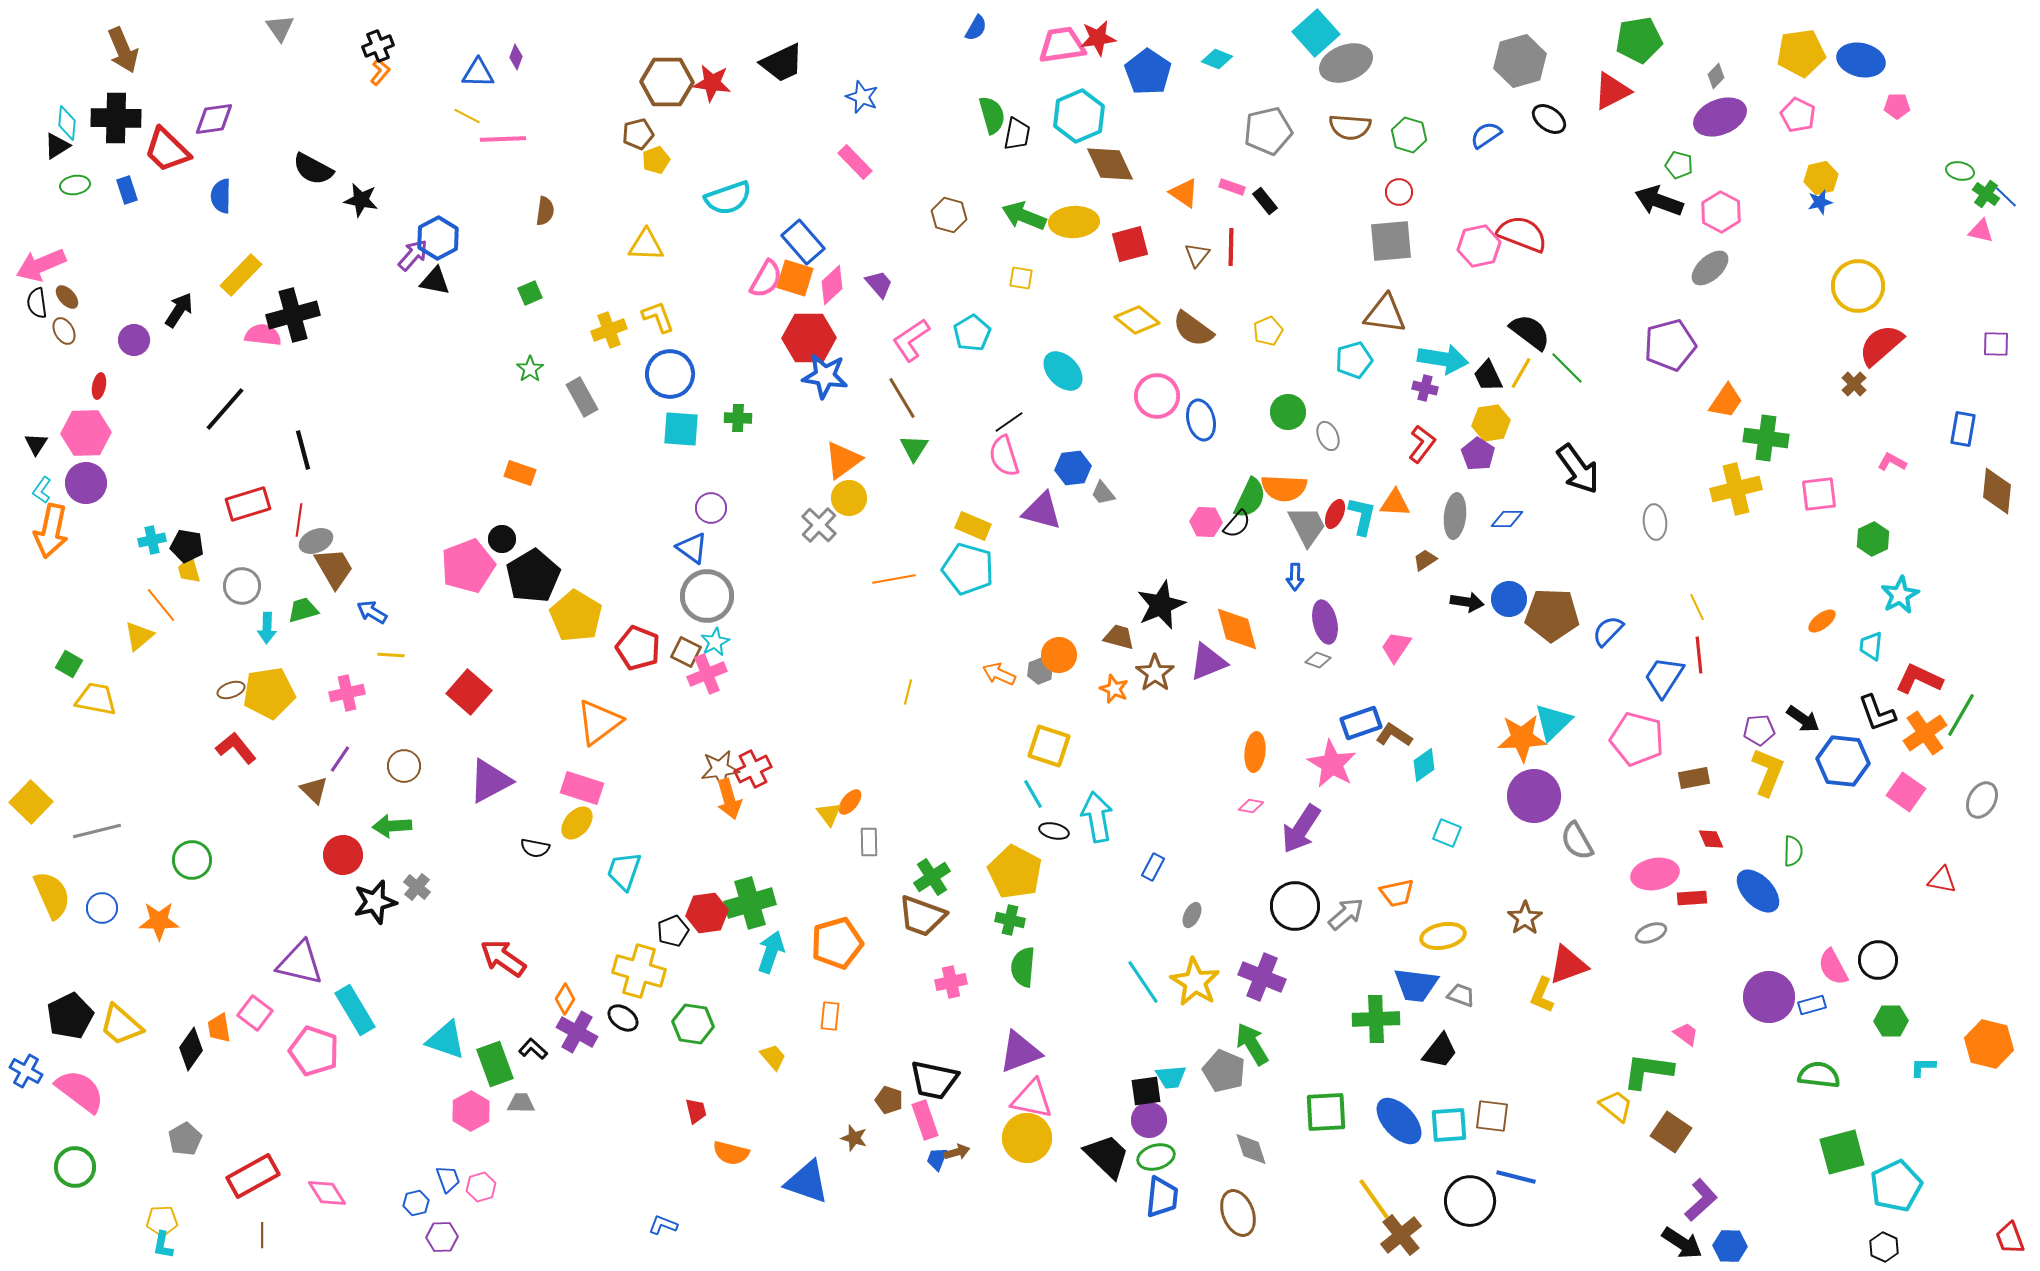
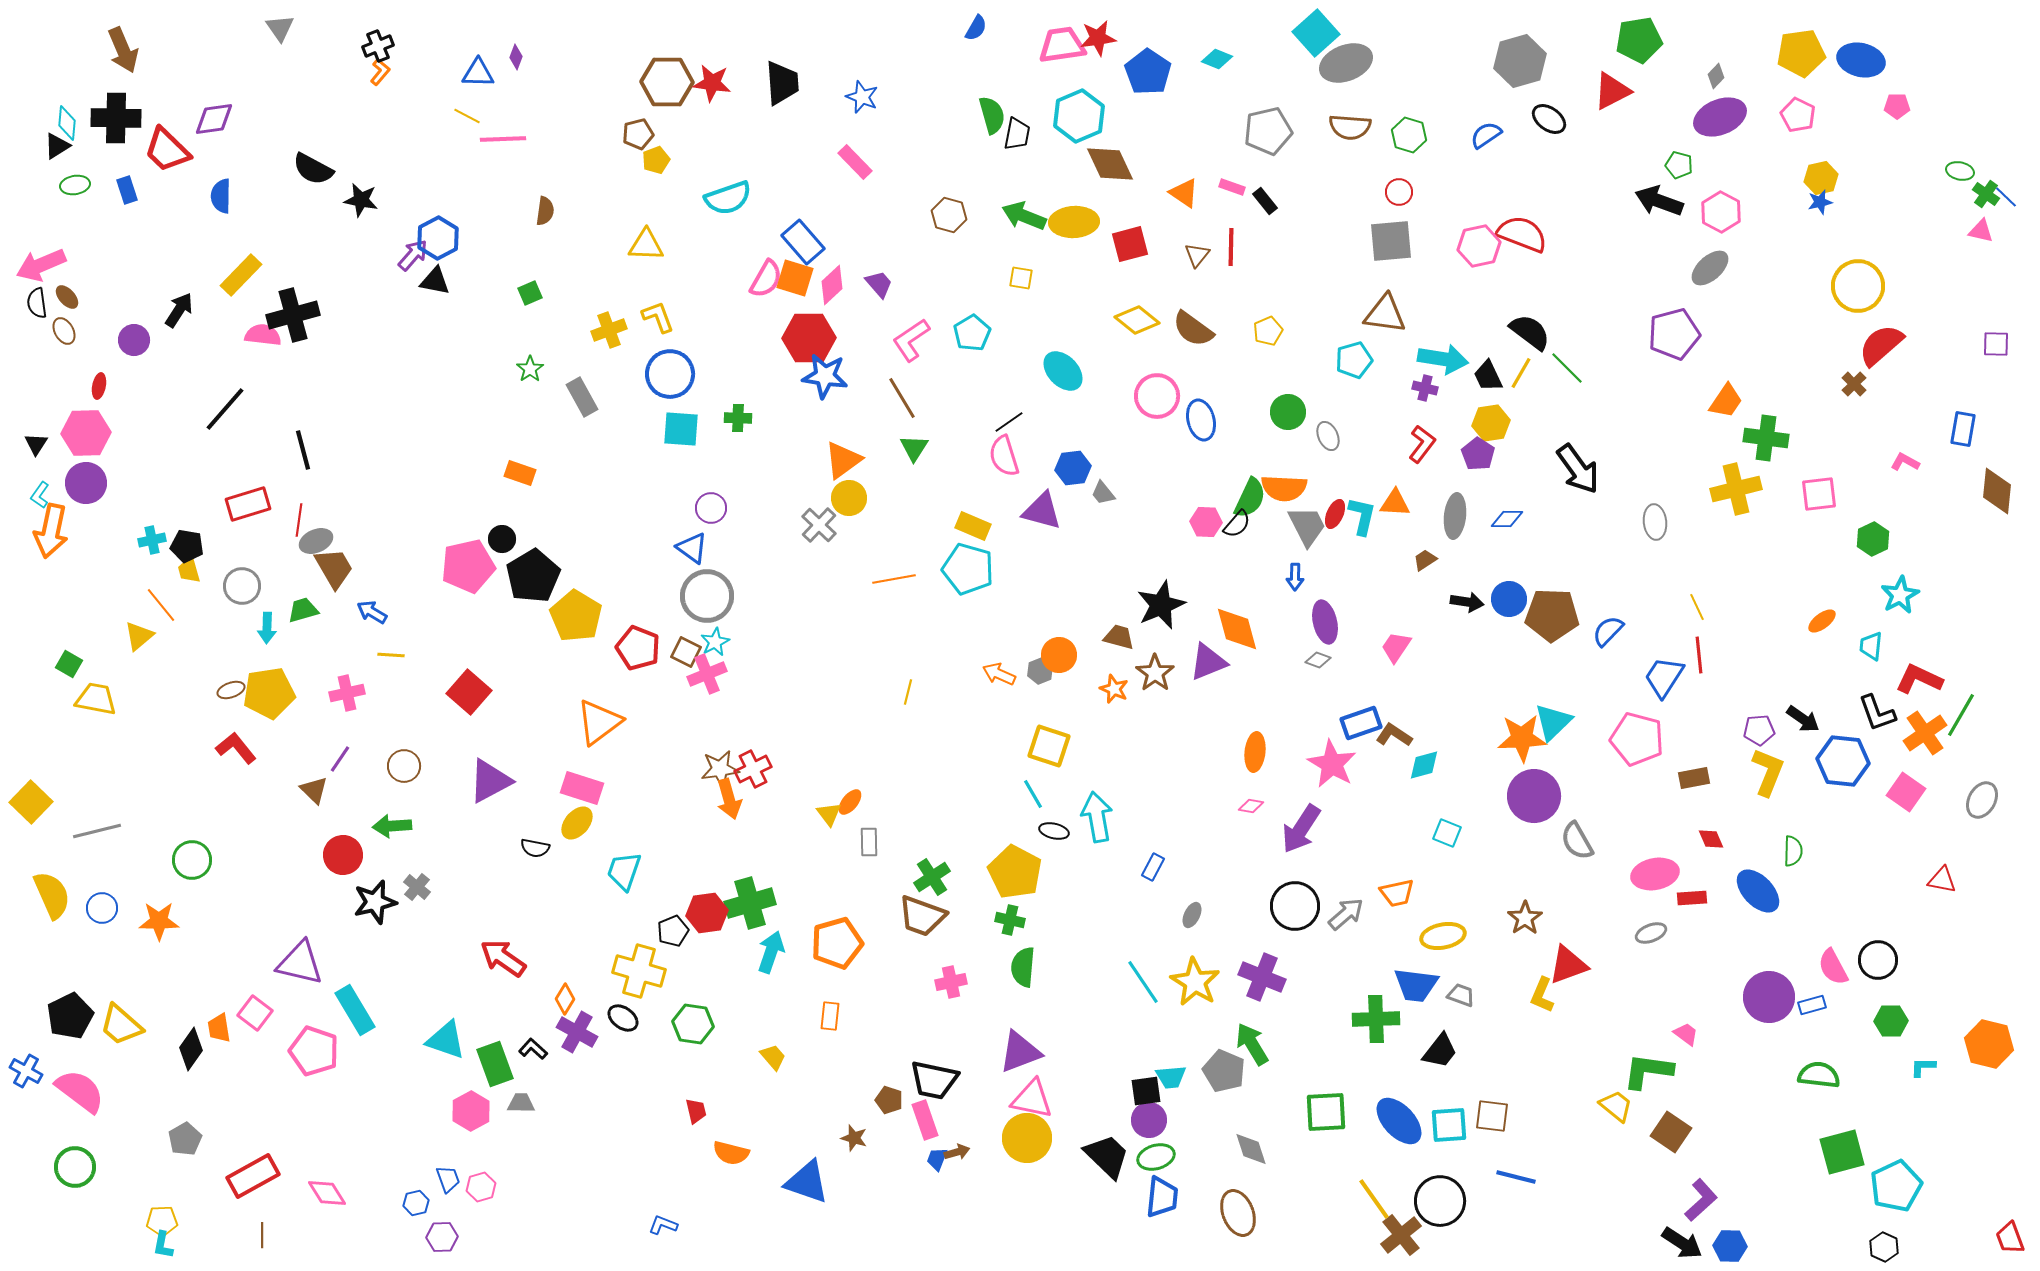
black trapezoid at (782, 63): moved 20 px down; rotated 69 degrees counterclockwise
purple pentagon at (1670, 345): moved 4 px right, 11 px up
pink L-shape at (1892, 462): moved 13 px right
cyan L-shape at (42, 490): moved 2 px left, 5 px down
pink pentagon at (468, 566): rotated 8 degrees clockwise
cyan diamond at (1424, 765): rotated 20 degrees clockwise
black circle at (1470, 1201): moved 30 px left
